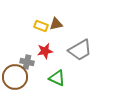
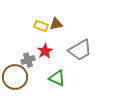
red star: rotated 21 degrees counterclockwise
gray cross: moved 1 px right, 2 px up; rotated 32 degrees counterclockwise
